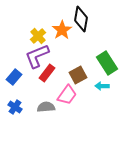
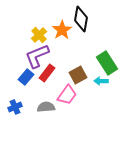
yellow cross: moved 1 px right, 1 px up
blue rectangle: moved 12 px right
cyan arrow: moved 1 px left, 5 px up
blue cross: rotated 32 degrees clockwise
